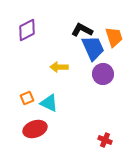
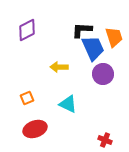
black L-shape: rotated 25 degrees counterclockwise
cyan triangle: moved 19 px right, 1 px down
